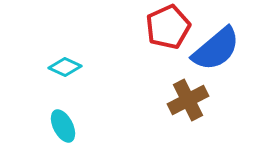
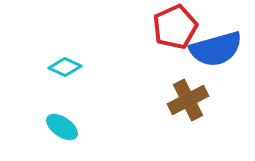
red pentagon: moved 7 px right
blue semicircle: rotated 24 degrees clockwise
cyan ellipse: moved 1 px left, 1 px down; rotated 28 degrees counterclockwise
